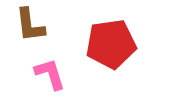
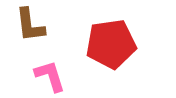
pink L-shape: moved 2 px down
